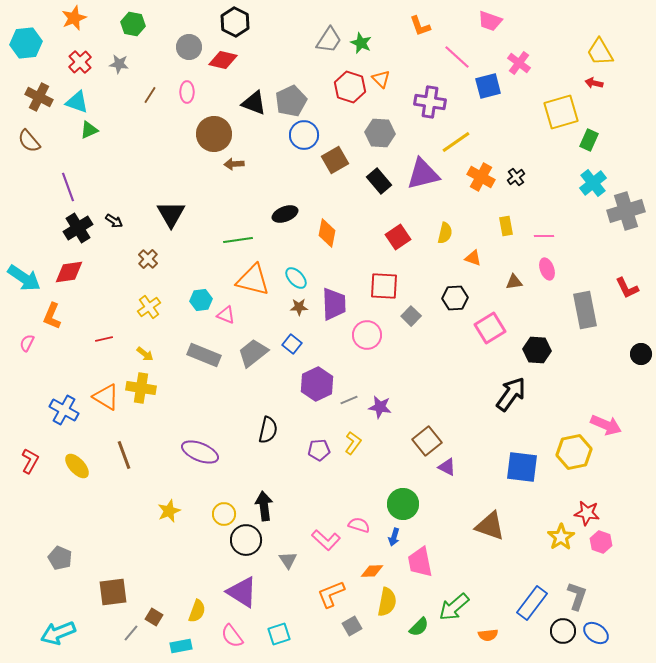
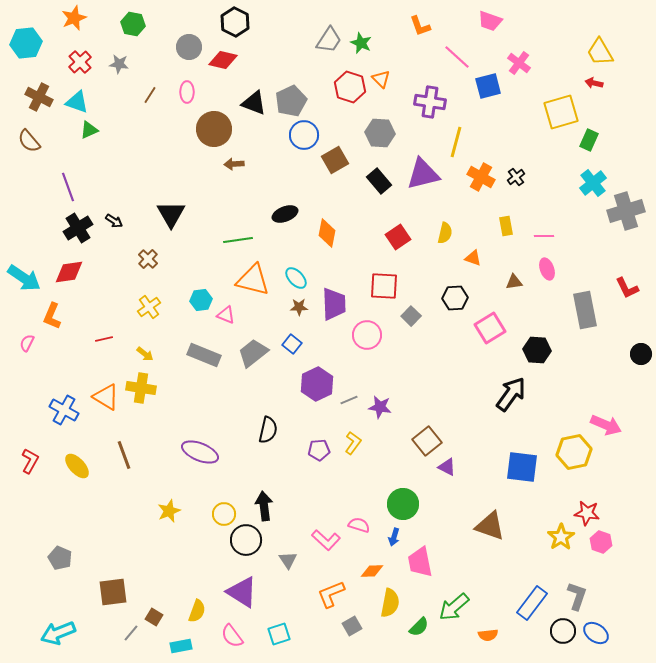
brown circle at (214, 134): moved 5 px up
yellow line at (456, 142): rotated 40 degrees counterclockwise
yellow semicircle at (387, 602): moved 3 px right, 1 px down
